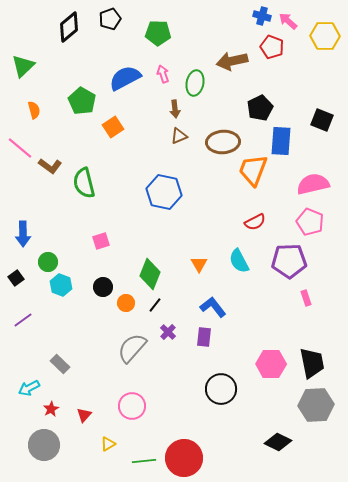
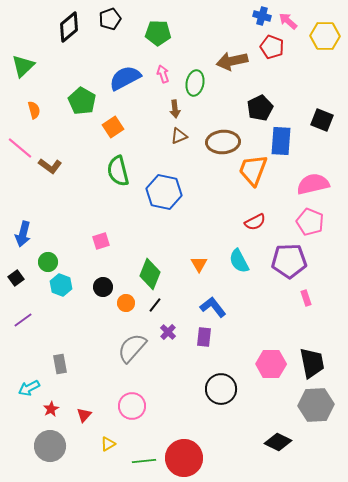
green semicircle at (84, 183): moved 34 px right, 12 px up
blue arrow at (23, 234): rotated 15 degrees clockwise
gray rectangle at (60, 364): rotated 36 degrees clockwise
gray circle at (44, 445): moved 6 px right, 1 px down
